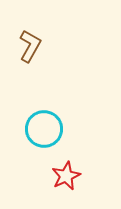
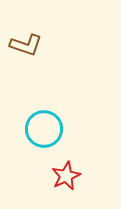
brown L-shape: moved 4 px left, 1 px up; rotated 80 degrees clockwise
